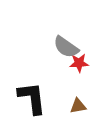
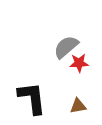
gray semicircle: rotated 104 degrees clockwise
